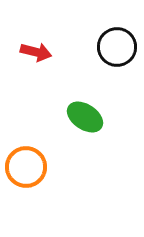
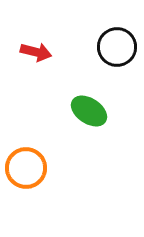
green ellipse: moved 4 px right, 6 px up
orange circle: moved 1 px down
